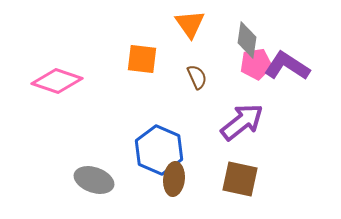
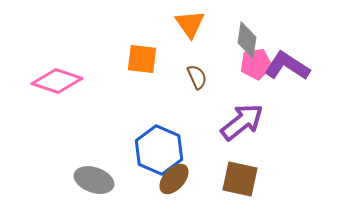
brown ellipse: rotated 36 degrees clockwise
